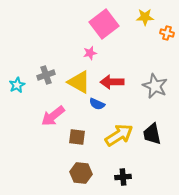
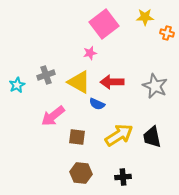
black trapezoid: moved 3 px down
